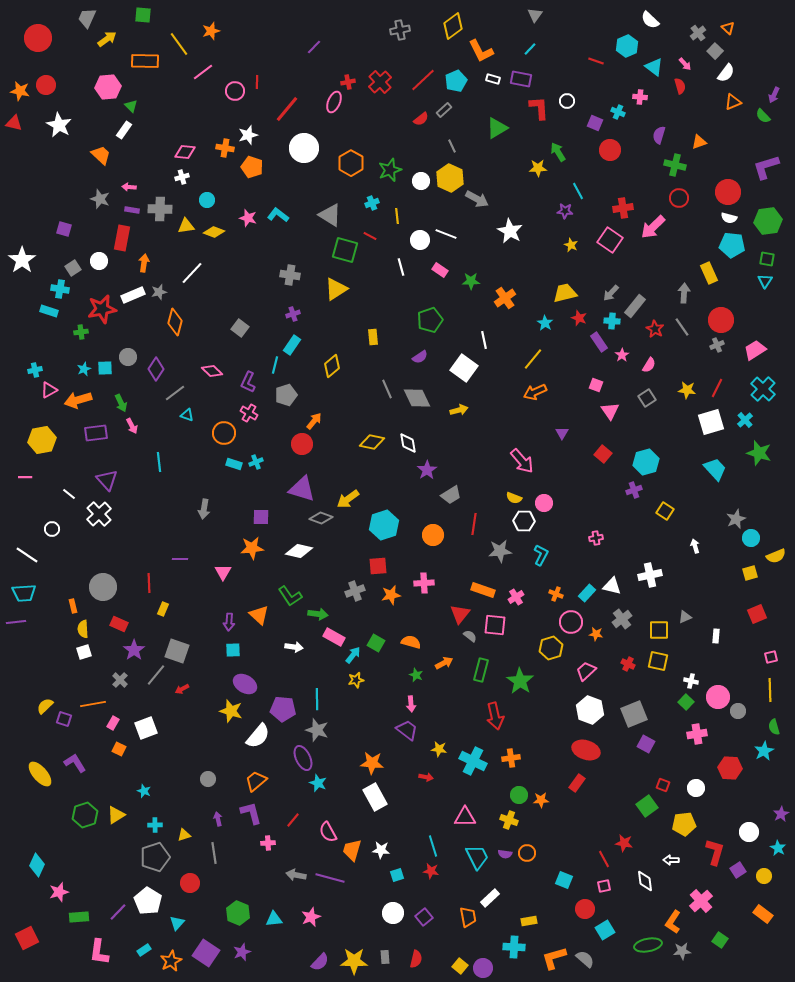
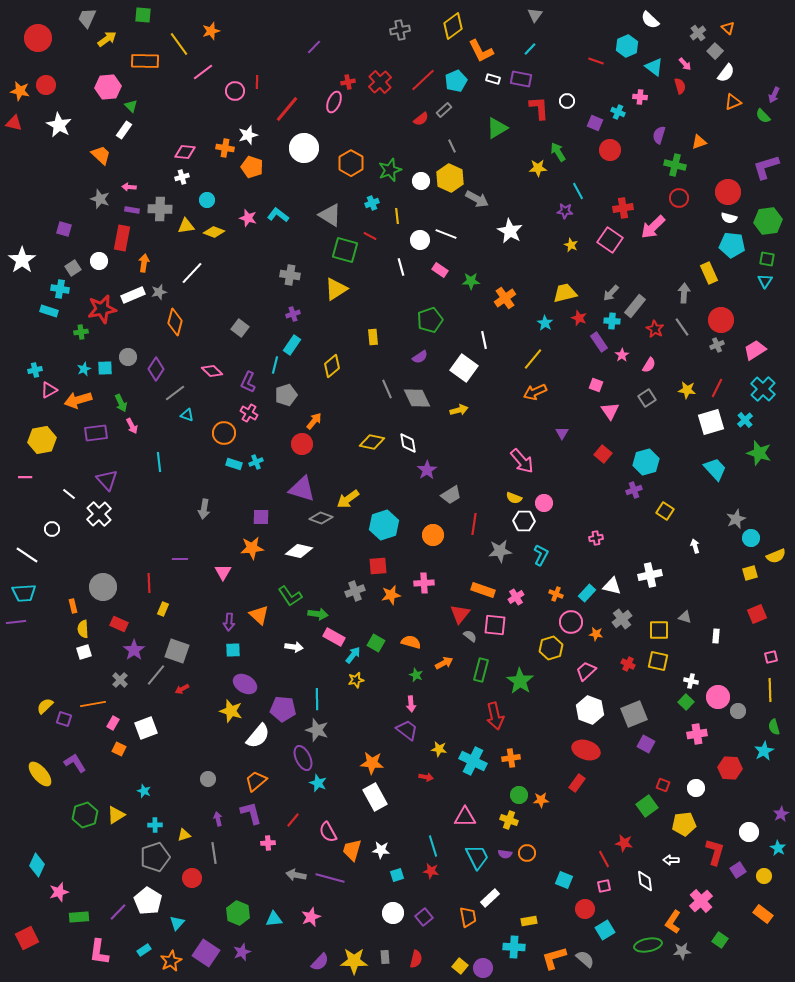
gray triangle at (685, 617): rotated 40 degrees clockwise
red circle at (190, 883): moved 2 px right, 5 px up
